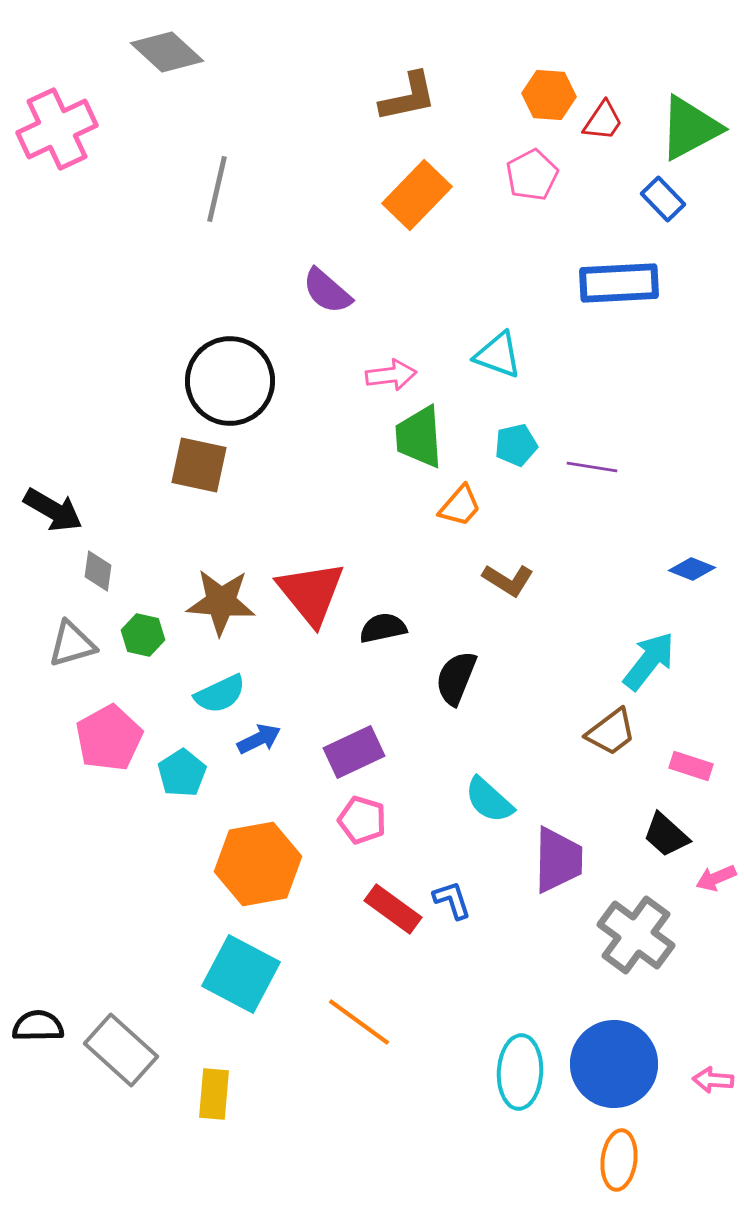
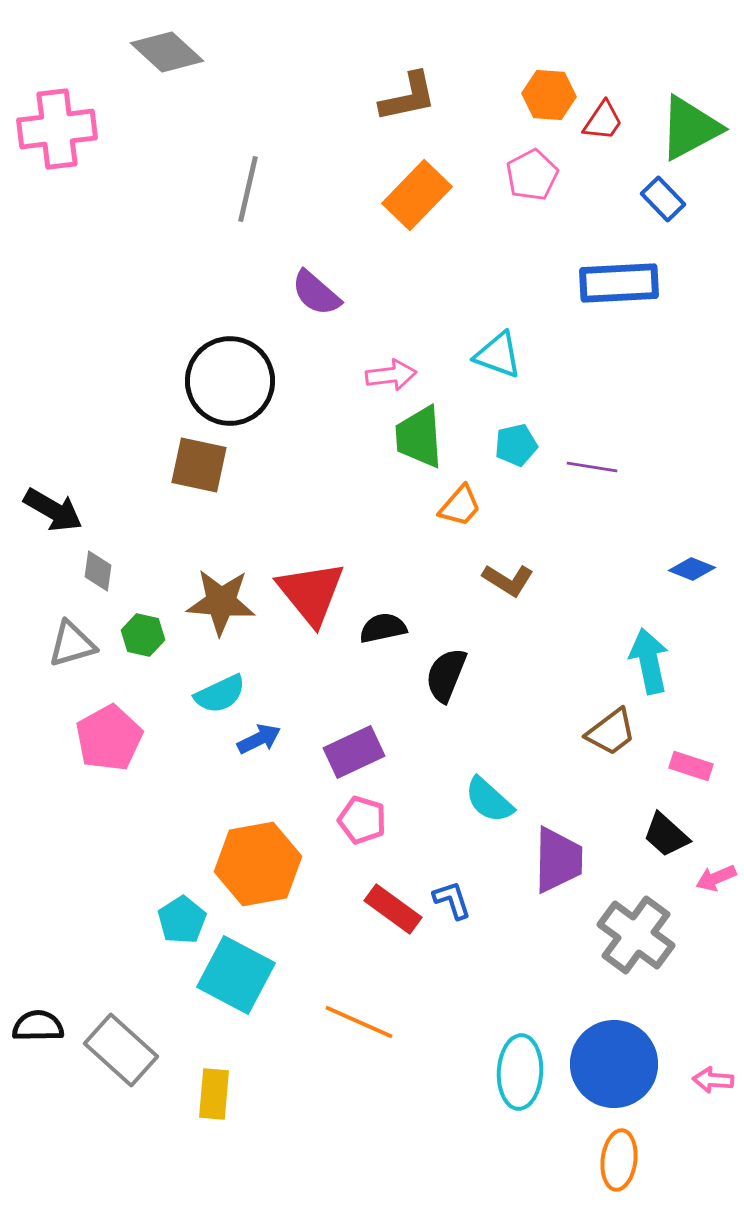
pink cross at (57, 129): rotated 18 degrees clockwise
gray line at (217, 189): moved 31 px right
purple semicircle at (327, 291): moved 11 px left, 2 px down
cyan arrow at (649, 661): rotated 50 degrees counterclockwise
black semicircle at (456, 678): moved 10 px left, 3 px up
cyan pentagon at (182, 773): moved 147 px down
cyan square at (241, 974): moved 5 px left, 1 px down
orange line at (359, 1022): rotated 12 degrees counterclockwise
